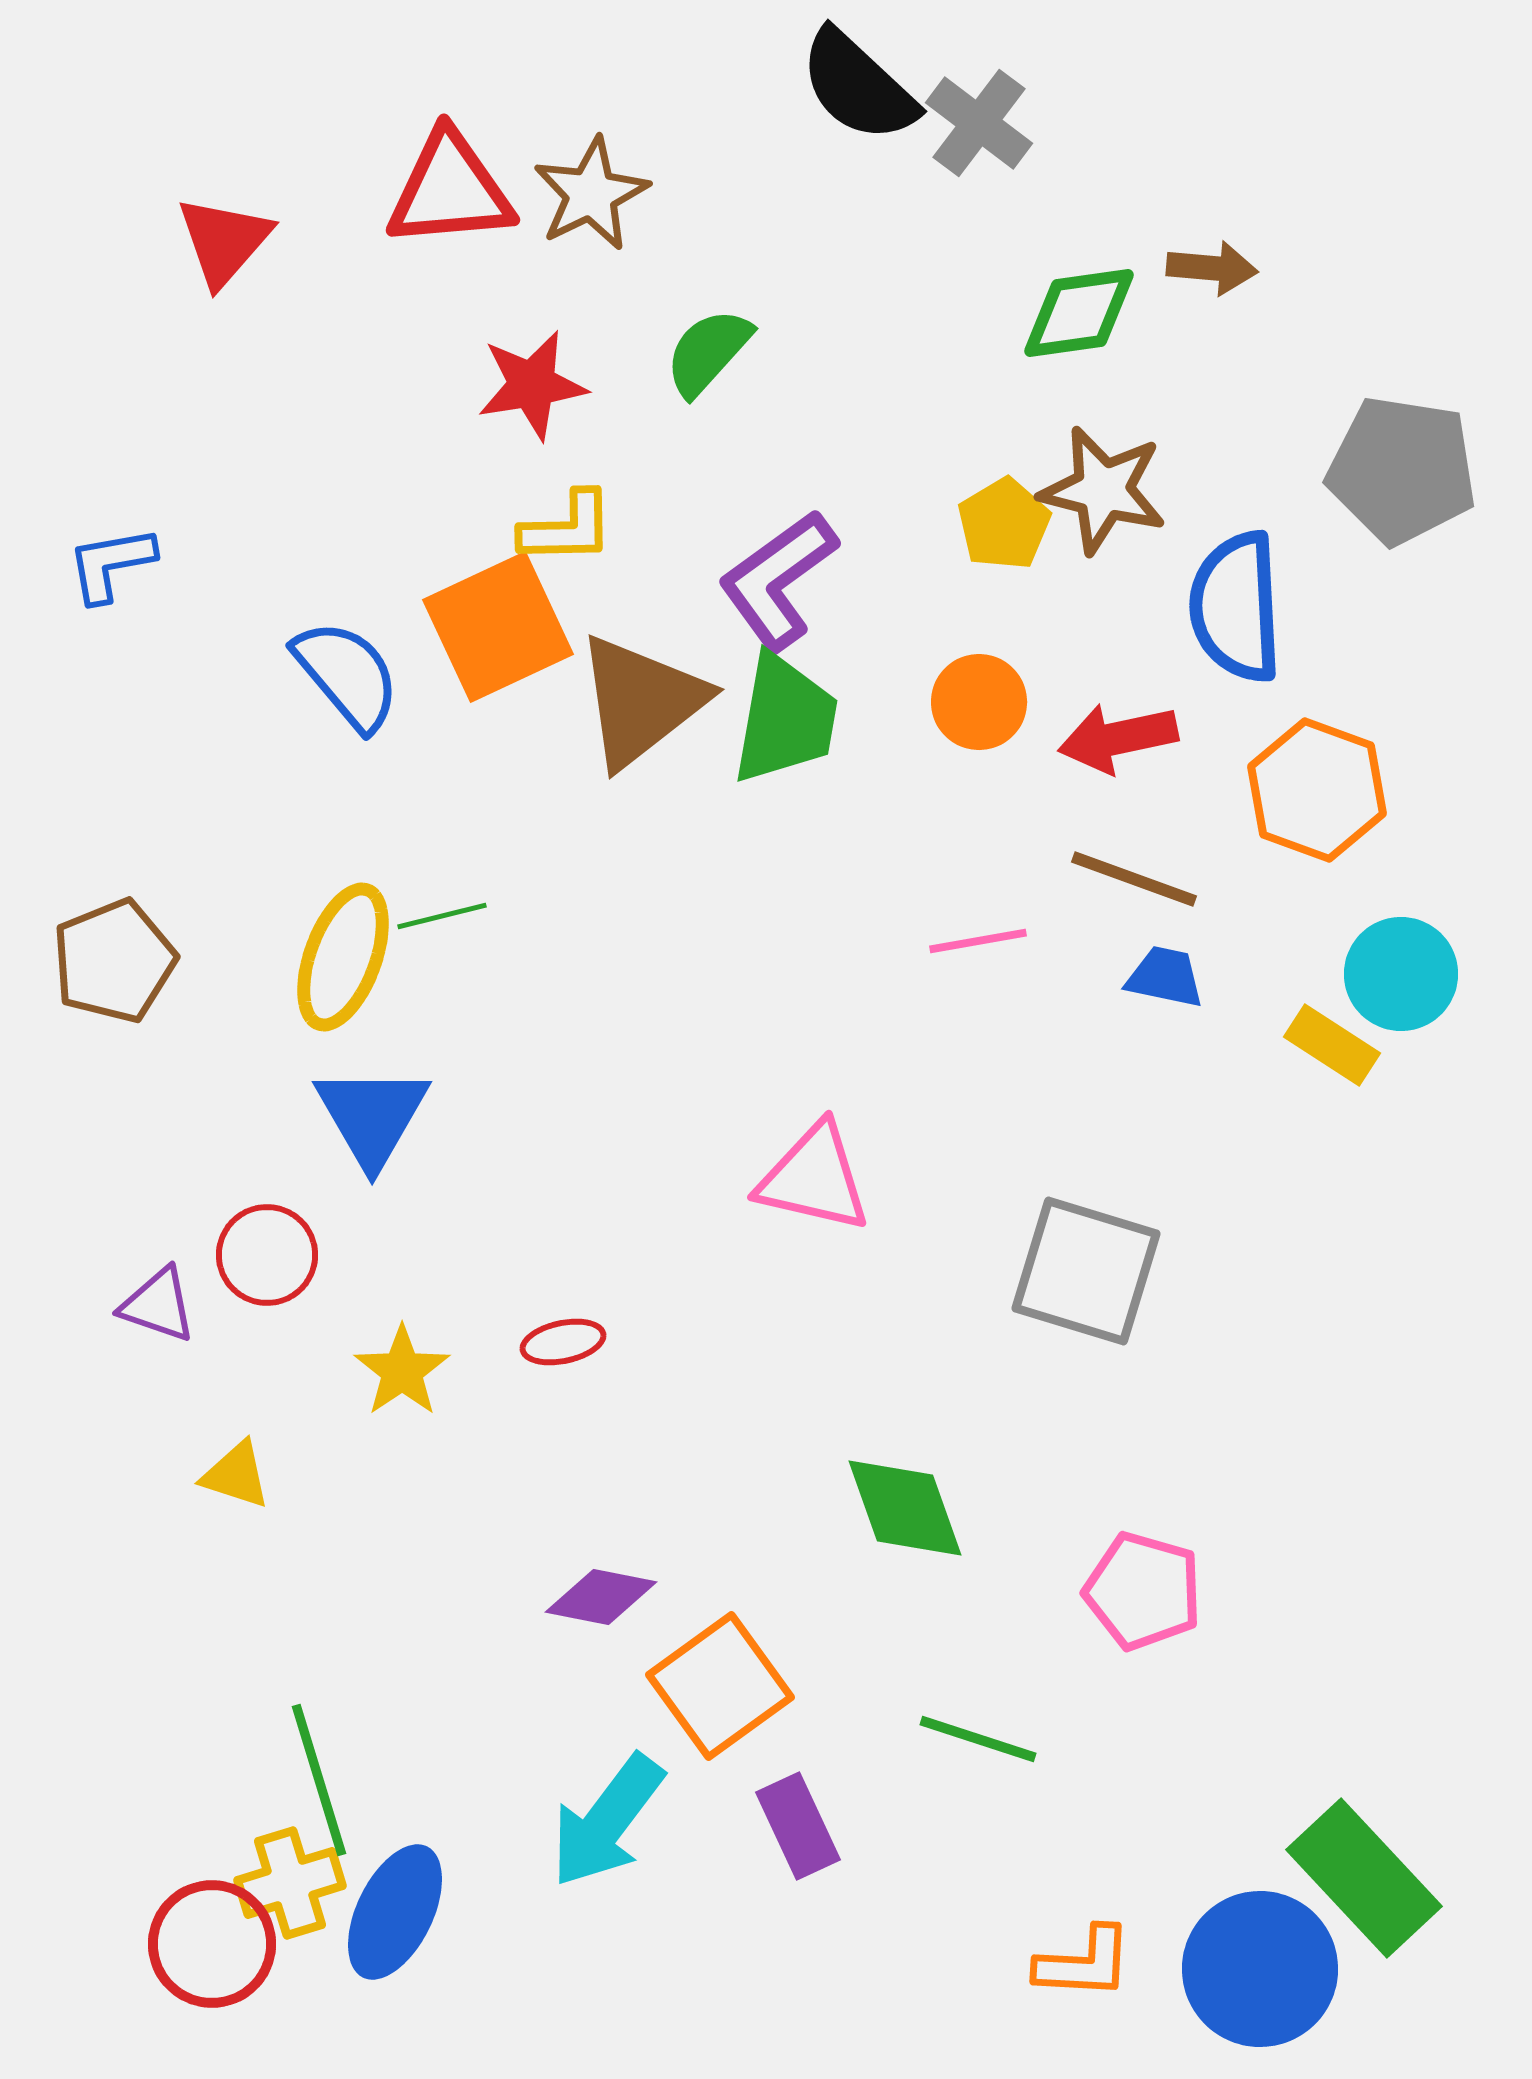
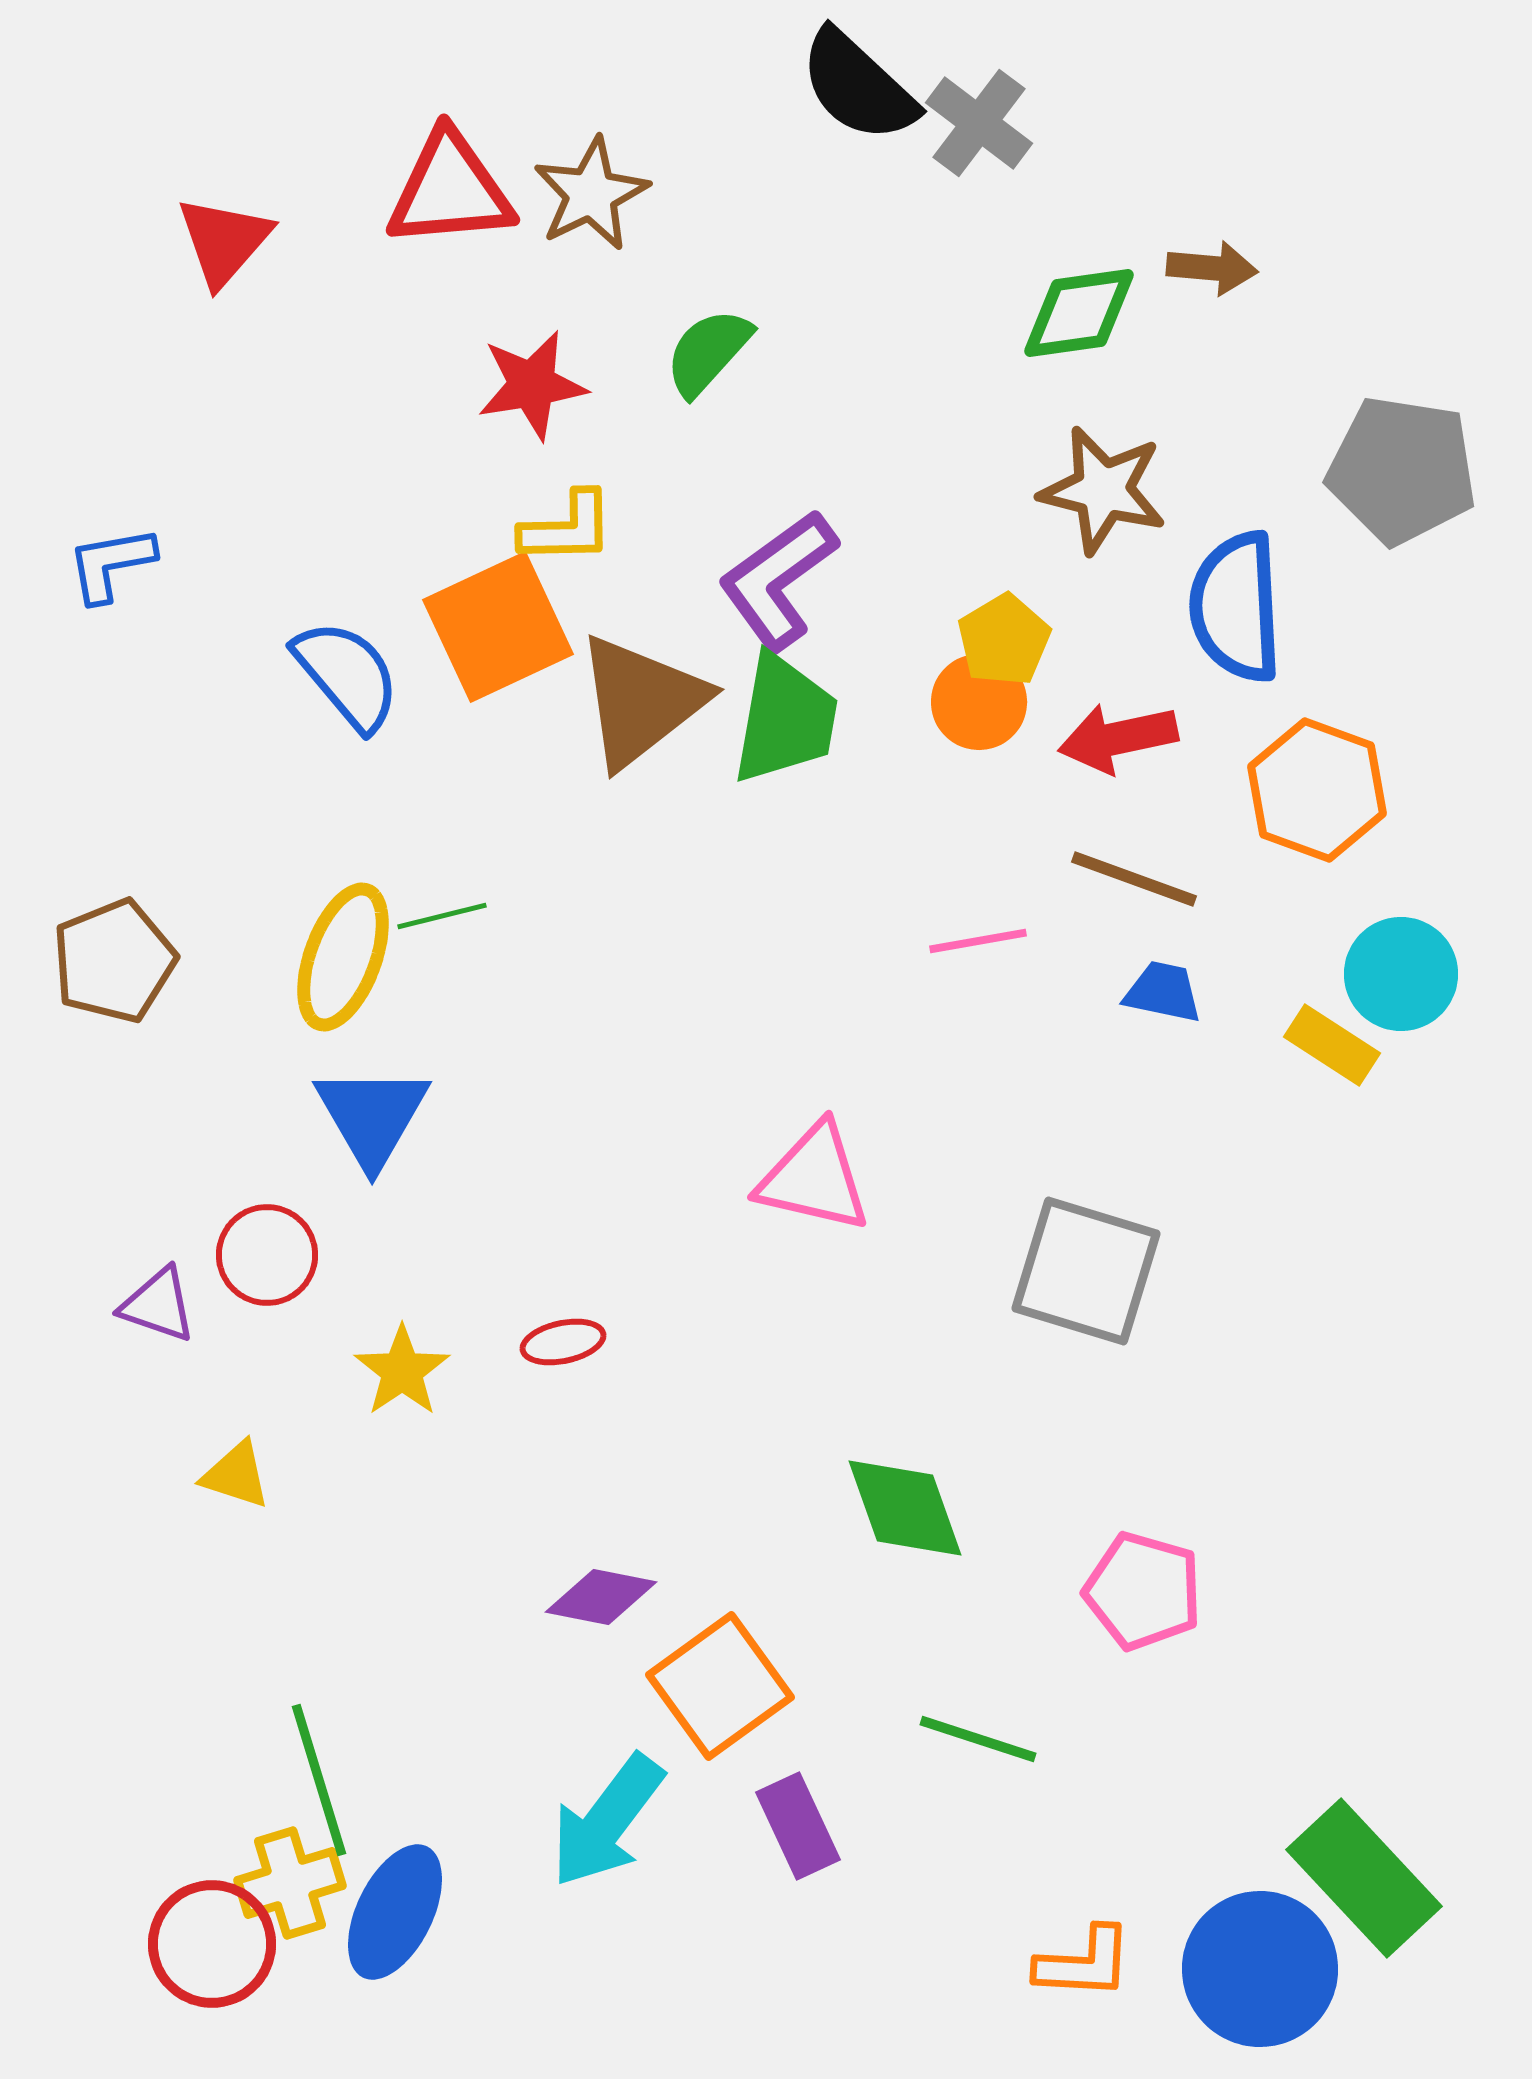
yellow pentagon at (1004, 524): moved 116 px down
blue trapezoid at (1165, 977): moved 2 px left, 15 px down
